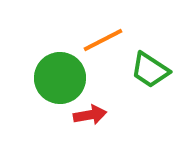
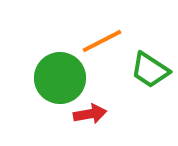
orange line: moved 1 px left, 1 px down
red arrow: moved 1 px up
